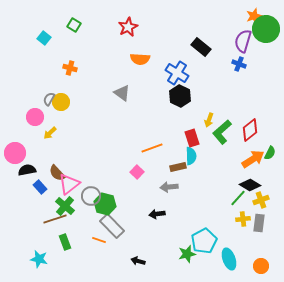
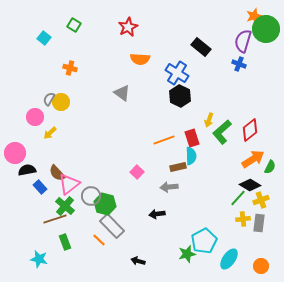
orange line at (152, 148): moved 12 px right, 8 px up
green semicircle at (270, 153): moved 14 px down
orange line at (99, 240): rotated 24 degrees clockwise
cyan ellipse at (229, 259): rotated 55 degrees clockwise
